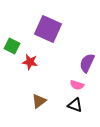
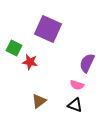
green square: moved 2 px right, 2 px down
